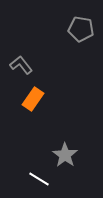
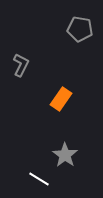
gray pentagon: moved 1 px left
gray L-shape: rotated 65 degrees clockwise
orange rectangle: moved 28 px right
